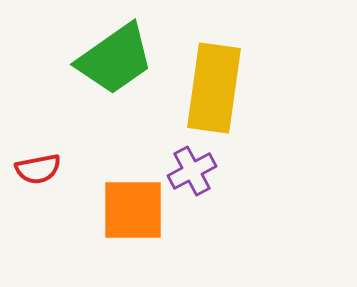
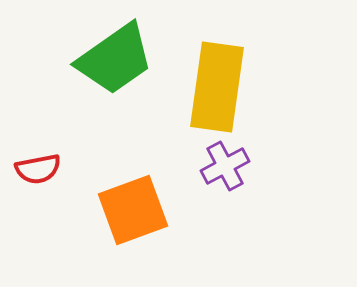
yellow rectangle: moved 3 px right, 1 px up
purple cross: moved 33 px right, 5 px up
orange square: rotated 20 degrees counterclockwise
